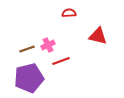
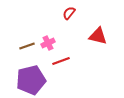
red semicircle: rotated 48 degrees counterclockwise
pink cross: moved 2 px up
brown line: moved 3 px up
purple pentagon: moved 2 px right, 2 px down
